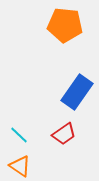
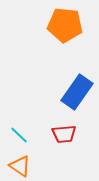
red trapezoid: rotated 30 degrees clockwise
